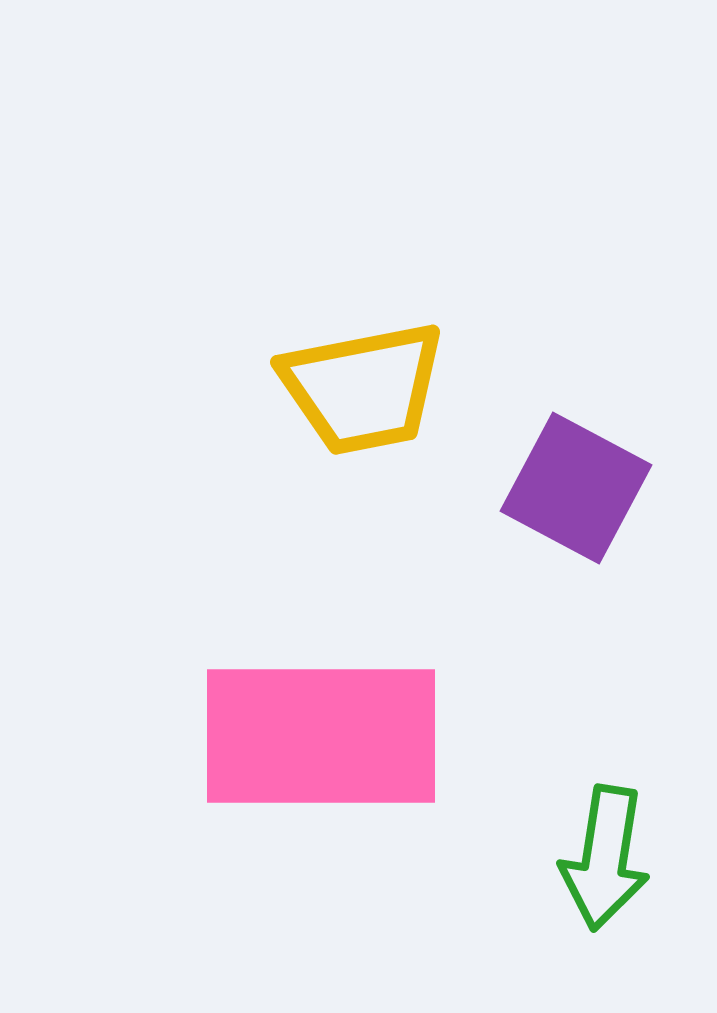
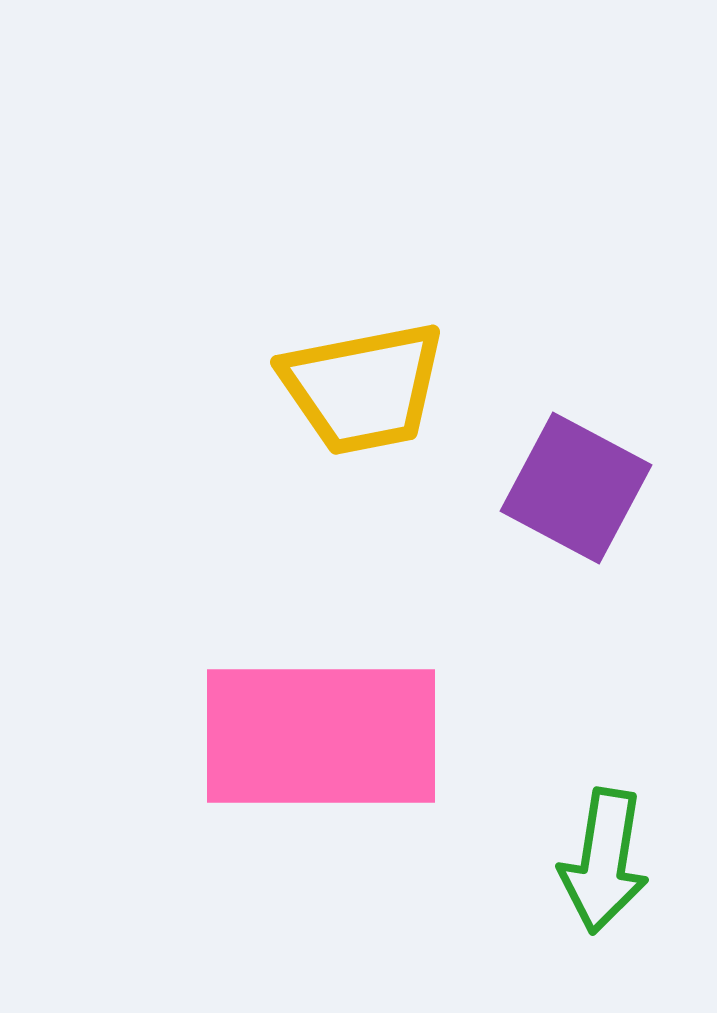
green arrow: moved 1 px left, 3 px down
